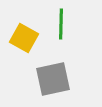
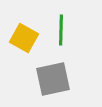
green line: moved 6 px down
